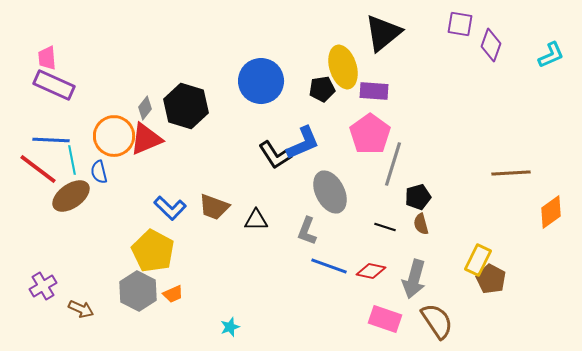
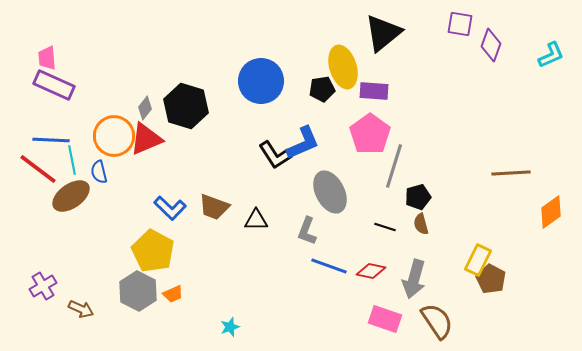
gray line at (393, 164): moved 1 px right, 2 px down
